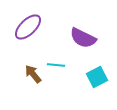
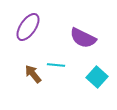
purple ellipse: rotated 12 degrees counterclockwise
cyan square: rotated 20 degrees counterclockwise
